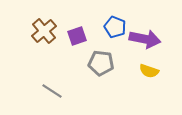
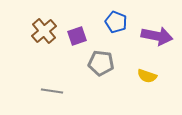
blue pentagon: moved 1 px right, 5 px up
purple arrow: moved 12 px right, 3 px up
yellow semicircle: moved 2 px left, 5 px down
gray line: rotated 25 degrees counterclockwise
